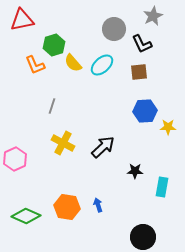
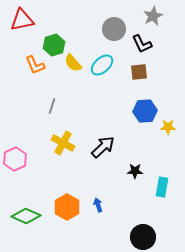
orange hexagon: rotated 20 degrees clockwise
